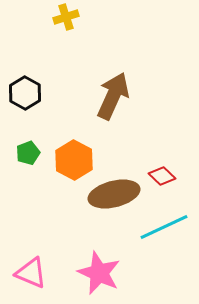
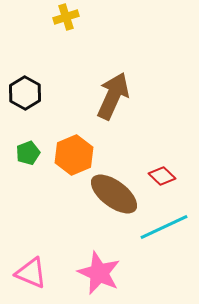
orange hexagon: moved 5 px up; rotated 9 degrees clockwise
brown ellipse: rotated 51 degrees clockwise
